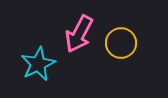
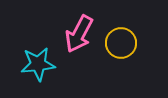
cyan star: rotated 20 degrees clockwise
